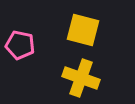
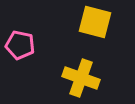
yellow square: moved 12 px right, 8 px up
